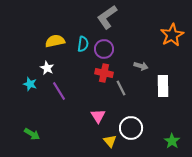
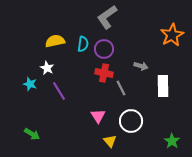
white circle: moved 7 px up
